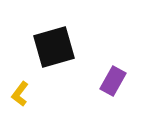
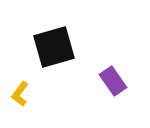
purple rectangle: rotated 64 degrees counterclockwise
